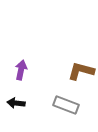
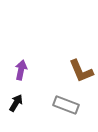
brown L-shape: rotated 128 degrees counterclockwise
black arrow: rotated 114 degrees clockwise
